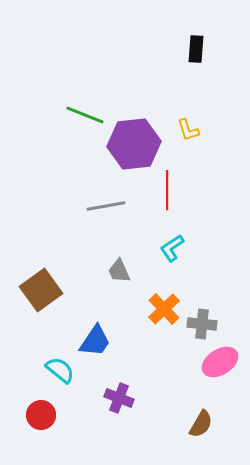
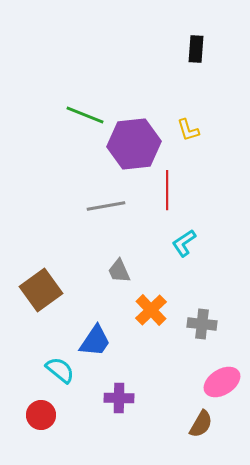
cyan L-shape: moved 12 px right, 5 px up
orange cross: moved 13 px left, 1 px down
pink ellipse: moved 2 px right, 20 px down
purple cross: rotated 20 degrees counterclockwise
